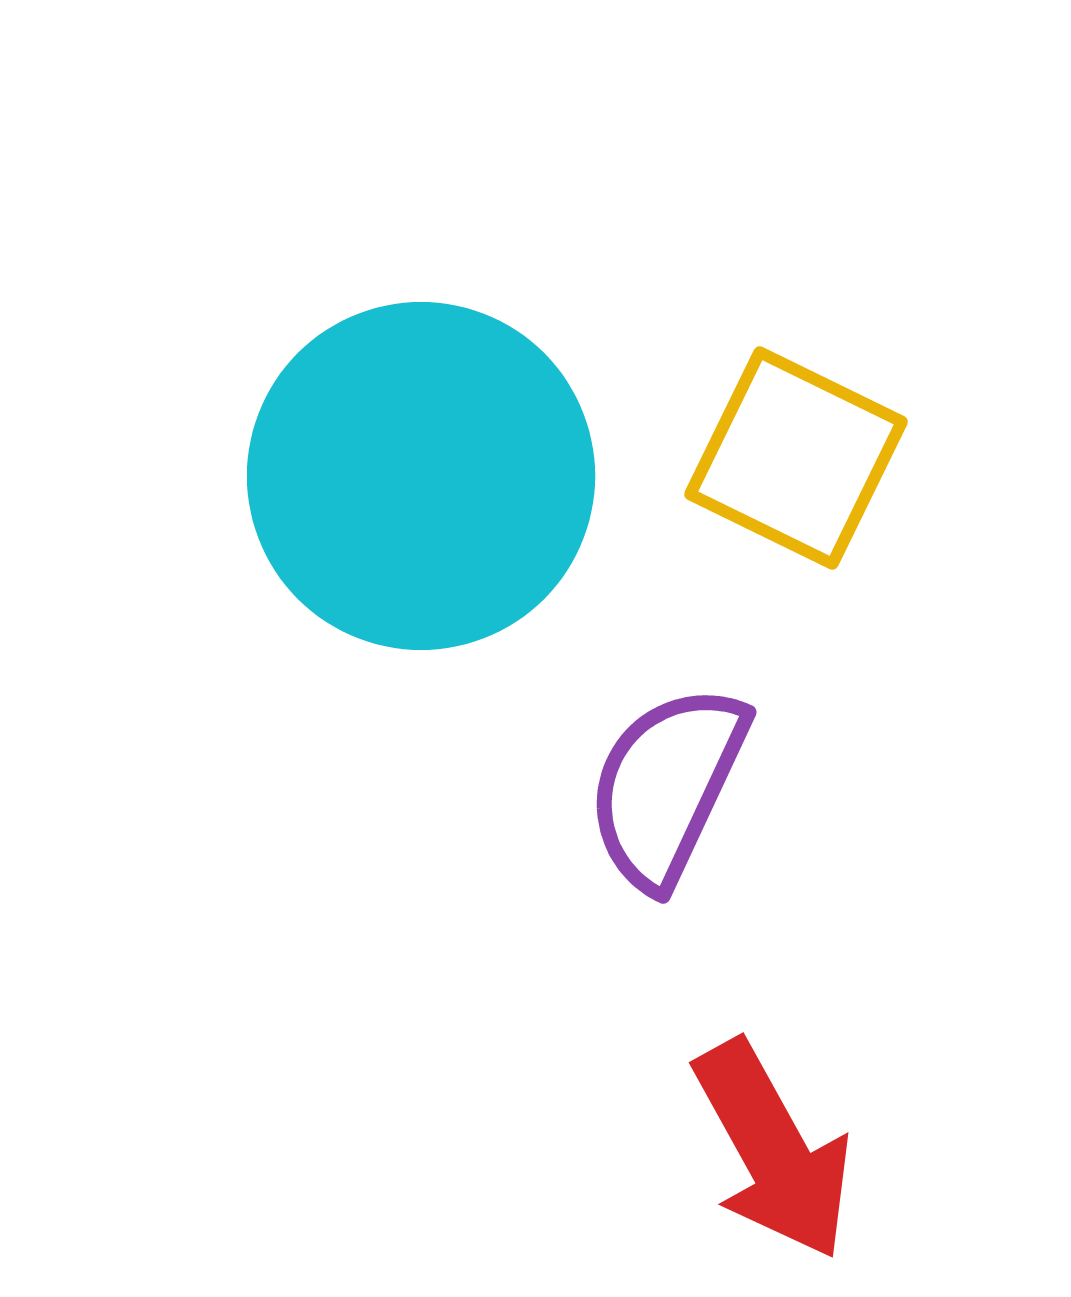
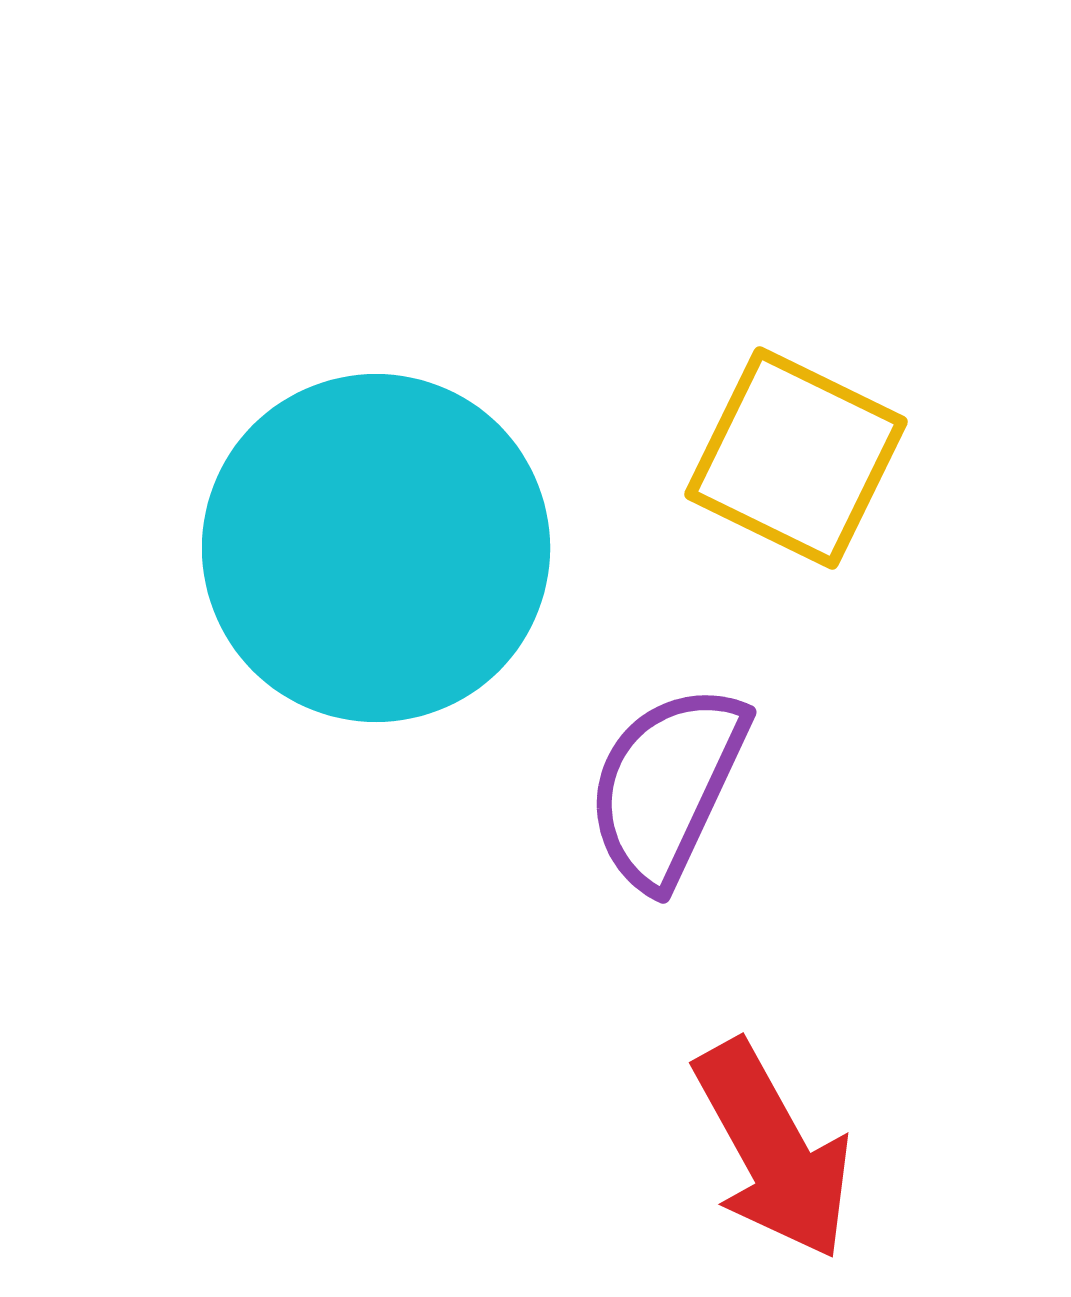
cyan circle: moved 45 px left, 72 px down
